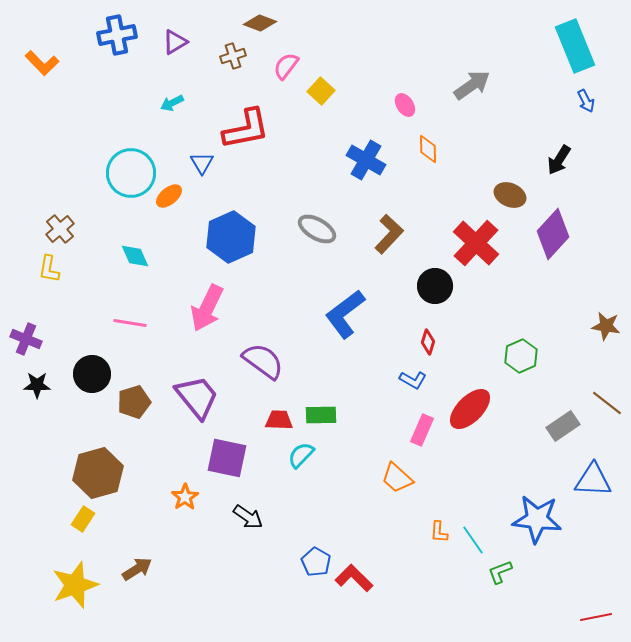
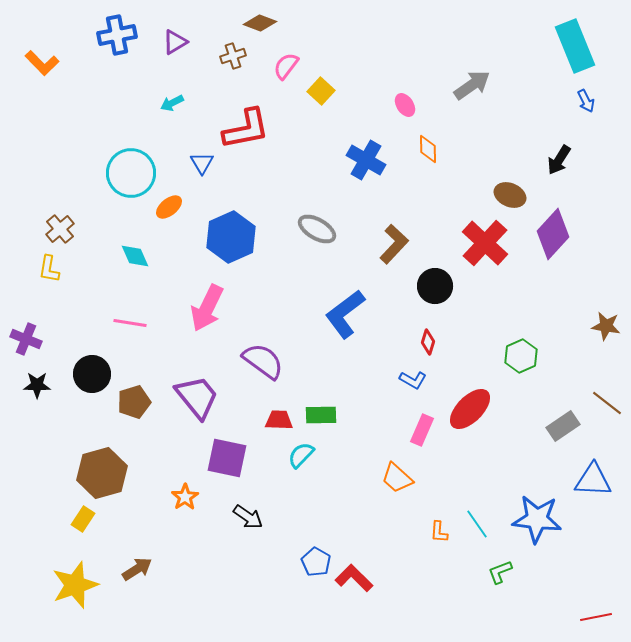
orange ellipse at (169, 196): moved 11 px down
brown L-shape at (389, 234): moved 5 px right, 10 px down
red cross at (476, 243): moved 9 px right
brown hexagon at (98, 473): moved 4 px right
cyan line at (473, 540): moved 4 px right, 16 px up
